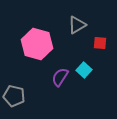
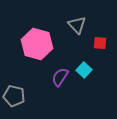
gray triangle: rotated 42 degrees counterclockwise
